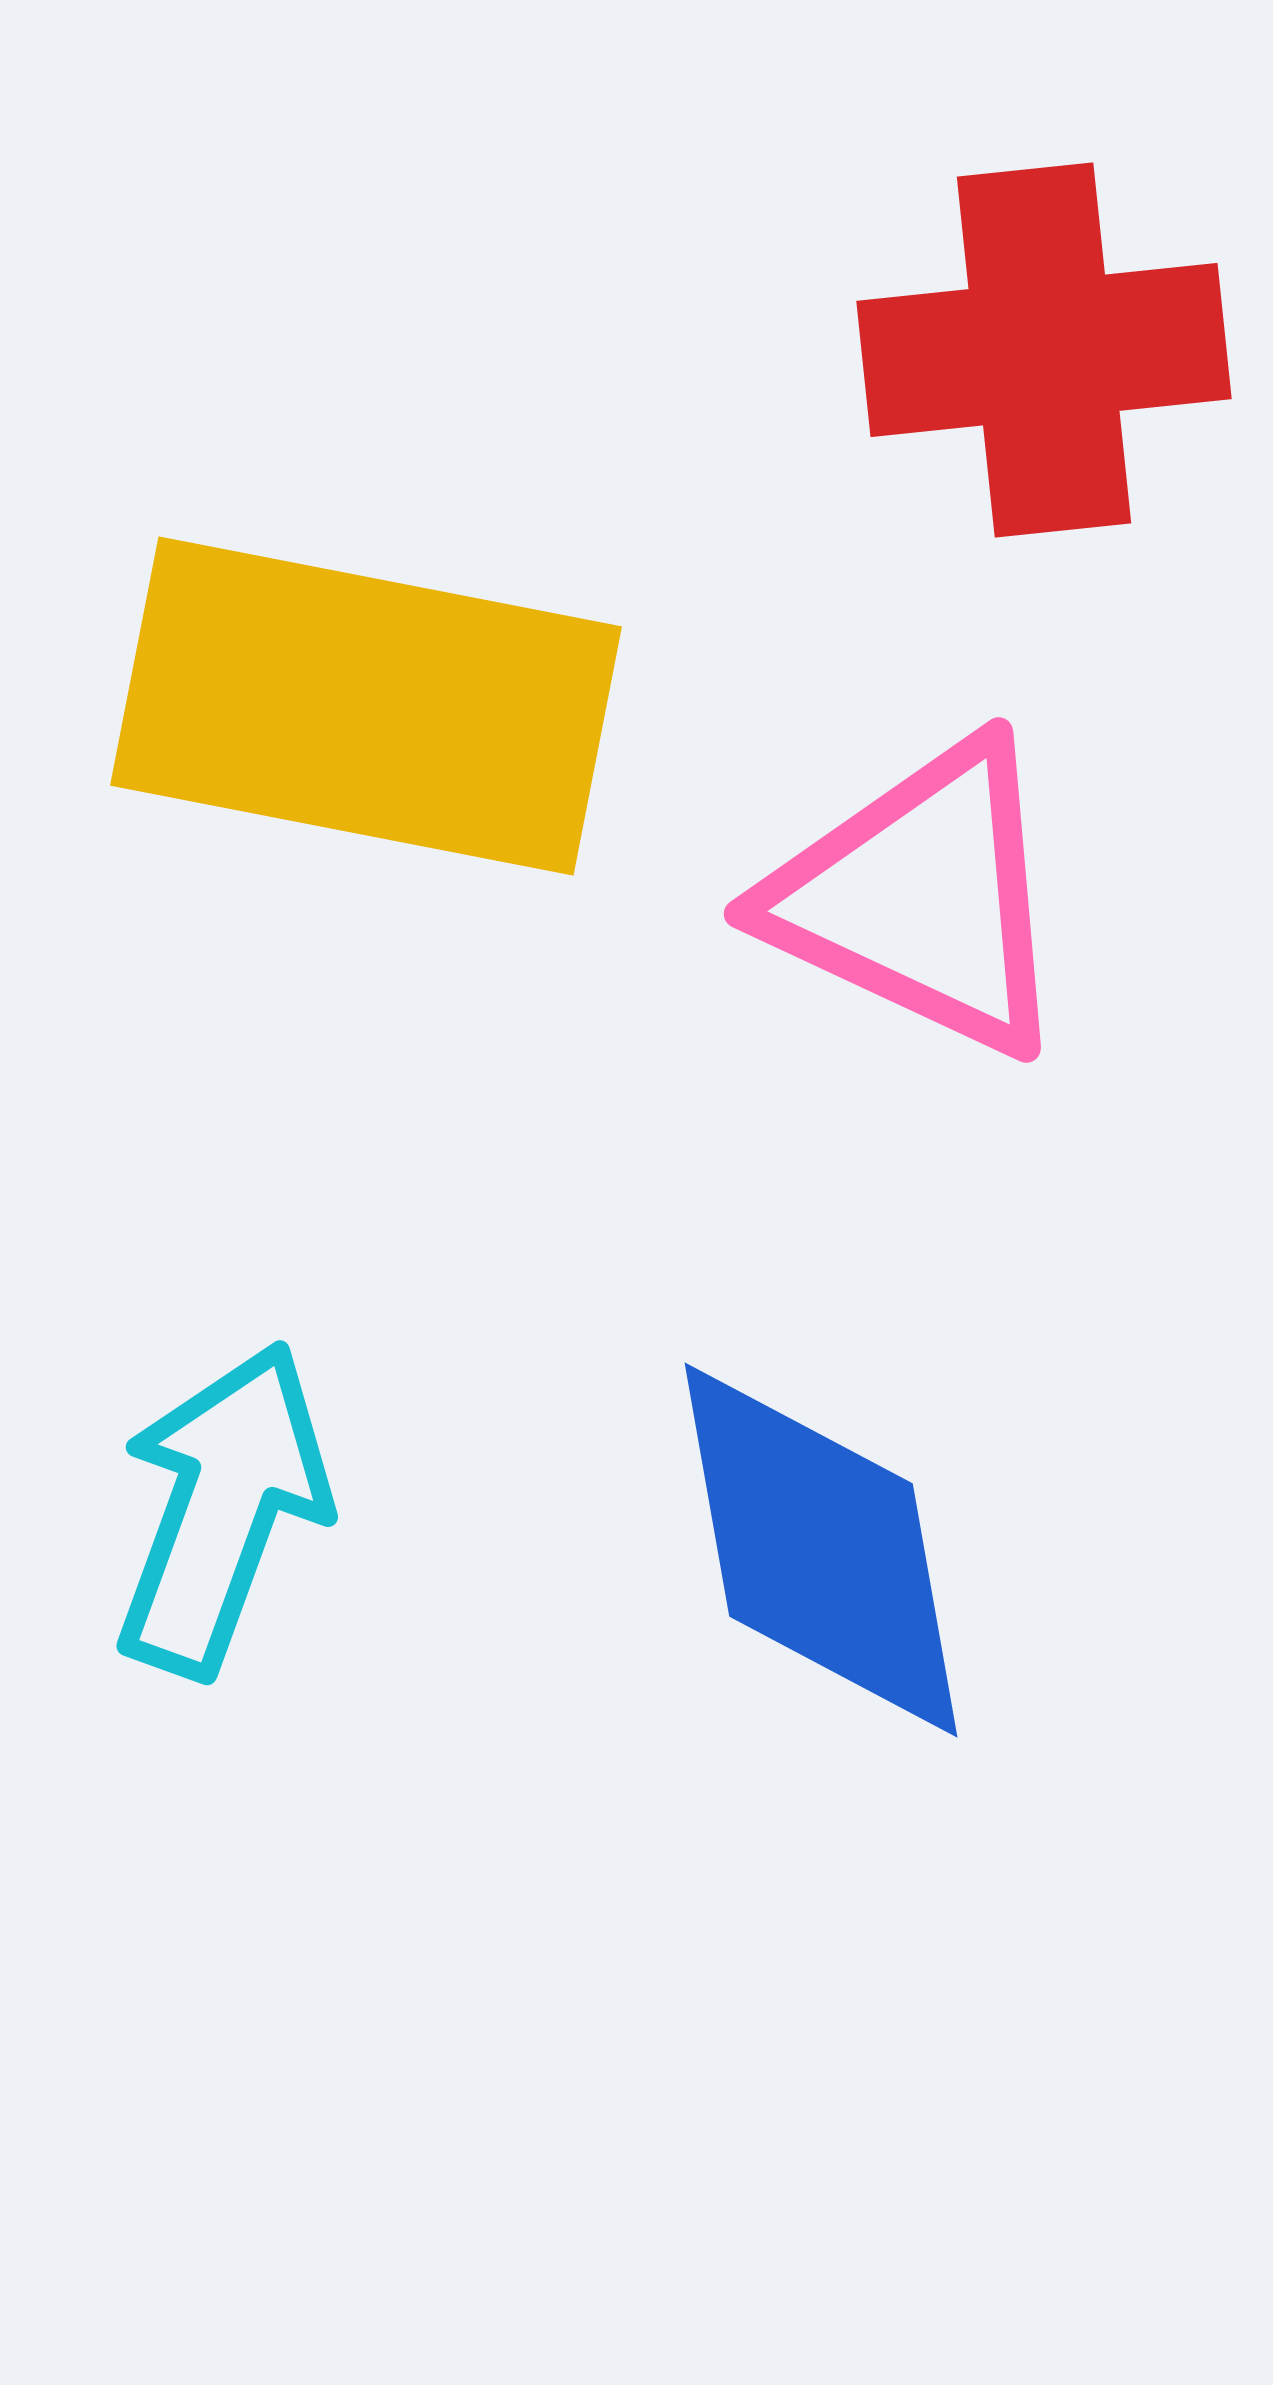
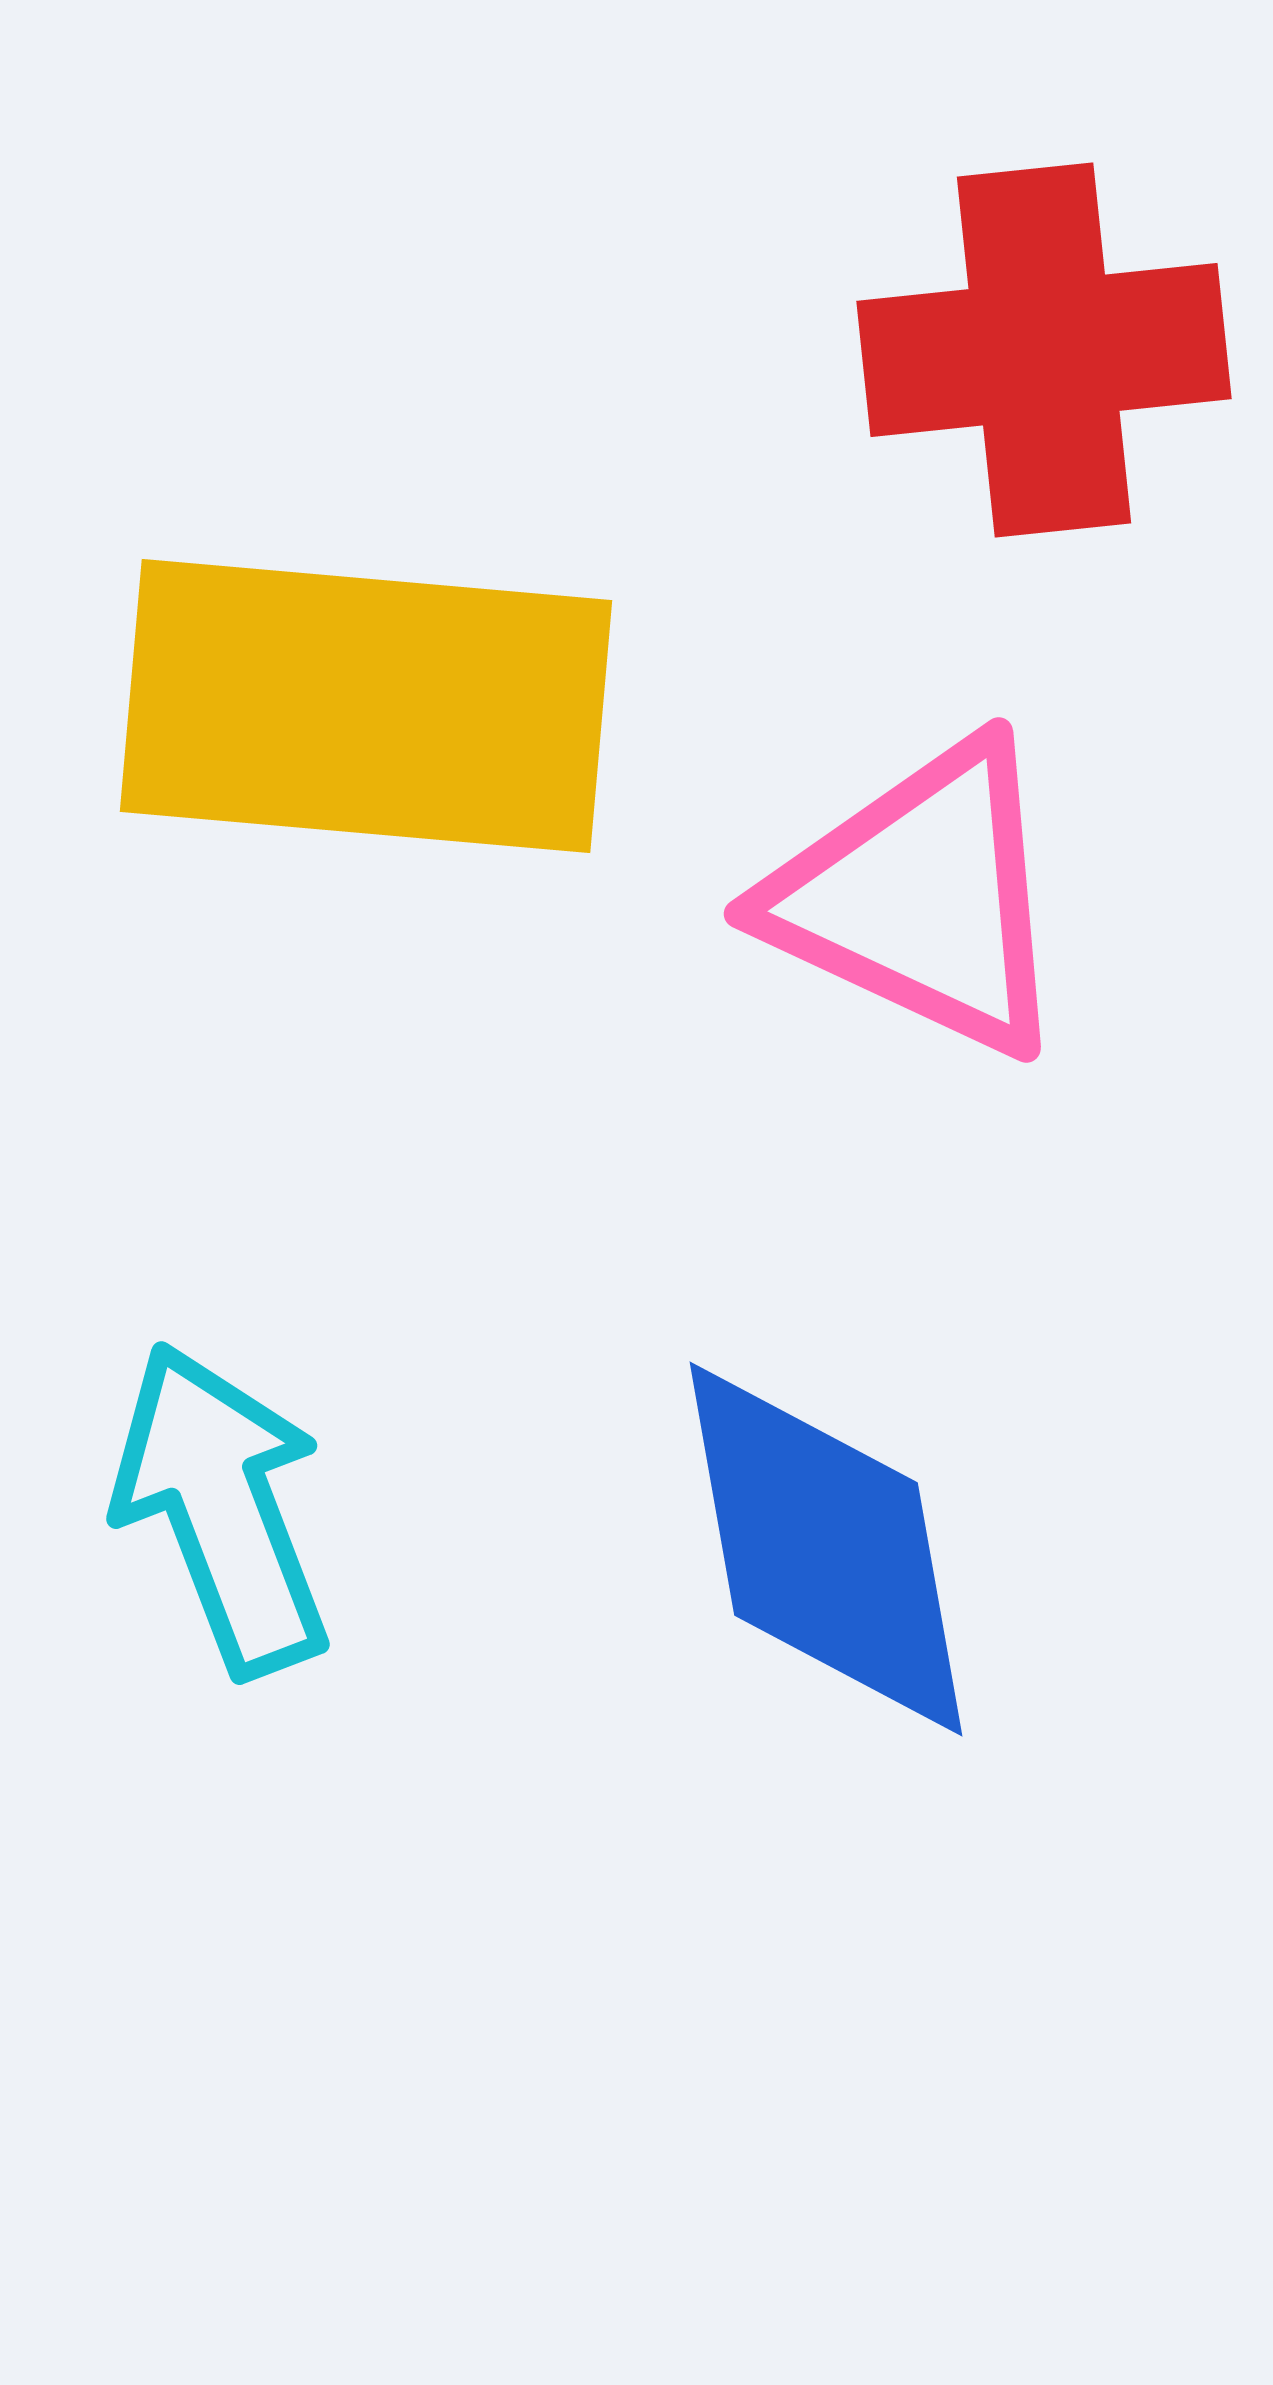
yellow rectangle: rotated 6 degrees counterclockwise
cyan arrow: rotated 41 degrees counterclockwise
blue diamond: moved 5 px right, 1 px up
